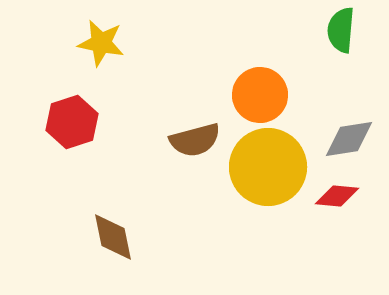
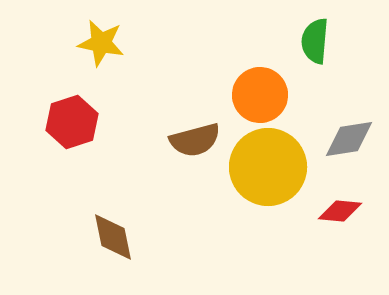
green semicircle: moved 26 px left, 11 px down
red diamond: moved 3 px right, 15 px down
